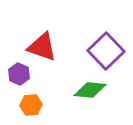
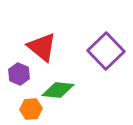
red triangle: rotated 20 degrees clockwise
green diamond: moved 32 px left
orange hexagon: moved 4 px down
